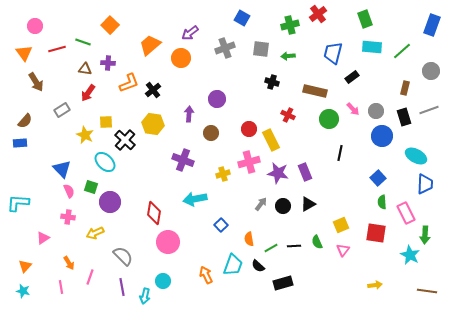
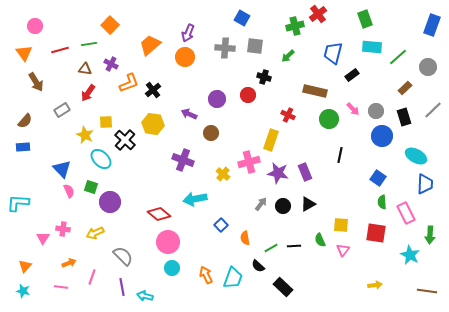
green cross at (290, 25): moved 5 px right, 1 px down
purple arrow at (190, 33): moved 2 px left; rotated 30 degrees counterclockwise
green line at (83, 42): moved 6 px right, 2 px down; rotated 28 degrees counterclockwise
gray cross at (225, 48): rotated 24 degrees clockwise
red line at (57, 49): moved 3 px right, 1 px down
gray square at (261, 49): moved 6 px left, 3 px up
green line at (402, 51): moved 4 px left, 6 px down
green arrow at (288, 56): rotated 40 degrees counterclockwise
orange circle at (181, 58): moved 4 px right, 1 px up
purple cross at (108, 63): moved 3 px right, 1 px down; rotated 24 degrees clockwise
gray circle at (431, 71): moved 3 px left, 4 px up
black rectangle at (352, 77): moved 2 px up
black cross at (272, 82): moved 8 px left, 5 px up
brown rectangle at (405, 88): rotated 32 degrees clockwise
gray line at (429, 110): moved 4 px right; rotated 24 degrees counterclockwise
purple arrow at (189, 114): rotated 70 degrees counterclockwise
red circle at (249, 129): moved 1 px left, 34 px up
yellow rectangle at (271, 140): rotated 45 degrees clockwise
blue rectangle at (20, 143): moved 3 px right, 4 px down
black line at (340, 153): moved 2 px down
cyan ellipse at (105, 162): moved 4 px left, 3 px up
yellow cross at (223, 174): rotated 32 degrees counterclockwise
blue square at (378, 178): rotated 14 degrees counterclockwise
red diamond at (154, 213): moved 5 px right, 1 px down; rotated 60 degrees counterclockwise
pink cross at (68, 217): moved 5 px left, 12 px down
yellow square at (341, 225): rotated 28 degrees clockwise
green arrow at (425, 235): moved 5 px right
pink triangle at (43, 238): rotated 24 degrees counterclockwise
orange semicircle at (249, 239): moved 4 px left, 1 px up
green semicircle at (317, 242): moved 3 px right, 2 px up
orange arrow at (69, 263): rotated 80 degrees counterclockwise
cyan trapezoid at (233, 265): moved 13 px down
pink line at (90, 277): moved 2 px right
cyan circle at (163, 281): moved 9 px right, 13 px up
black rectangle at (283, 283): moved 4 px down; rotated 60 degrees clockwise
pink line at (61, 287): rotated 72 degrees counterclockwise
cyan arrow at (145, 296): rotated 91 degrees clockwise
